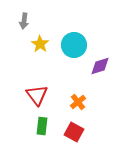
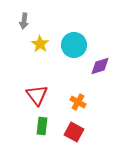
orange cross: rotated 21 degrees counterclockwise
